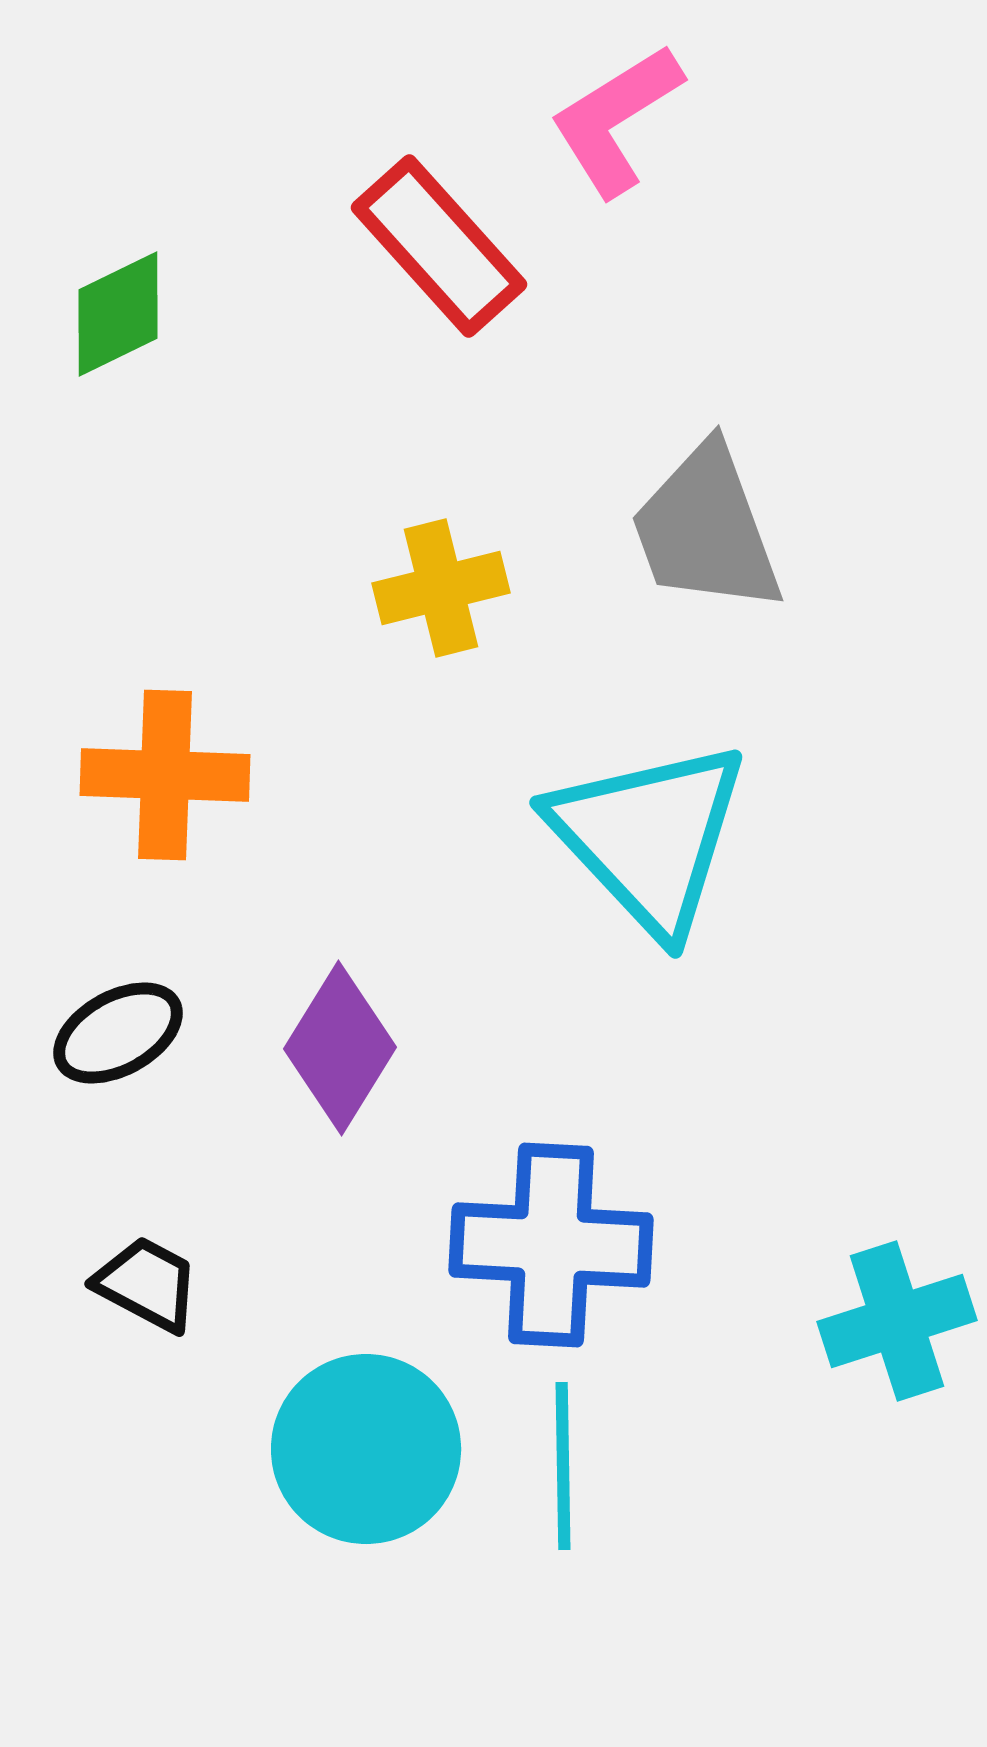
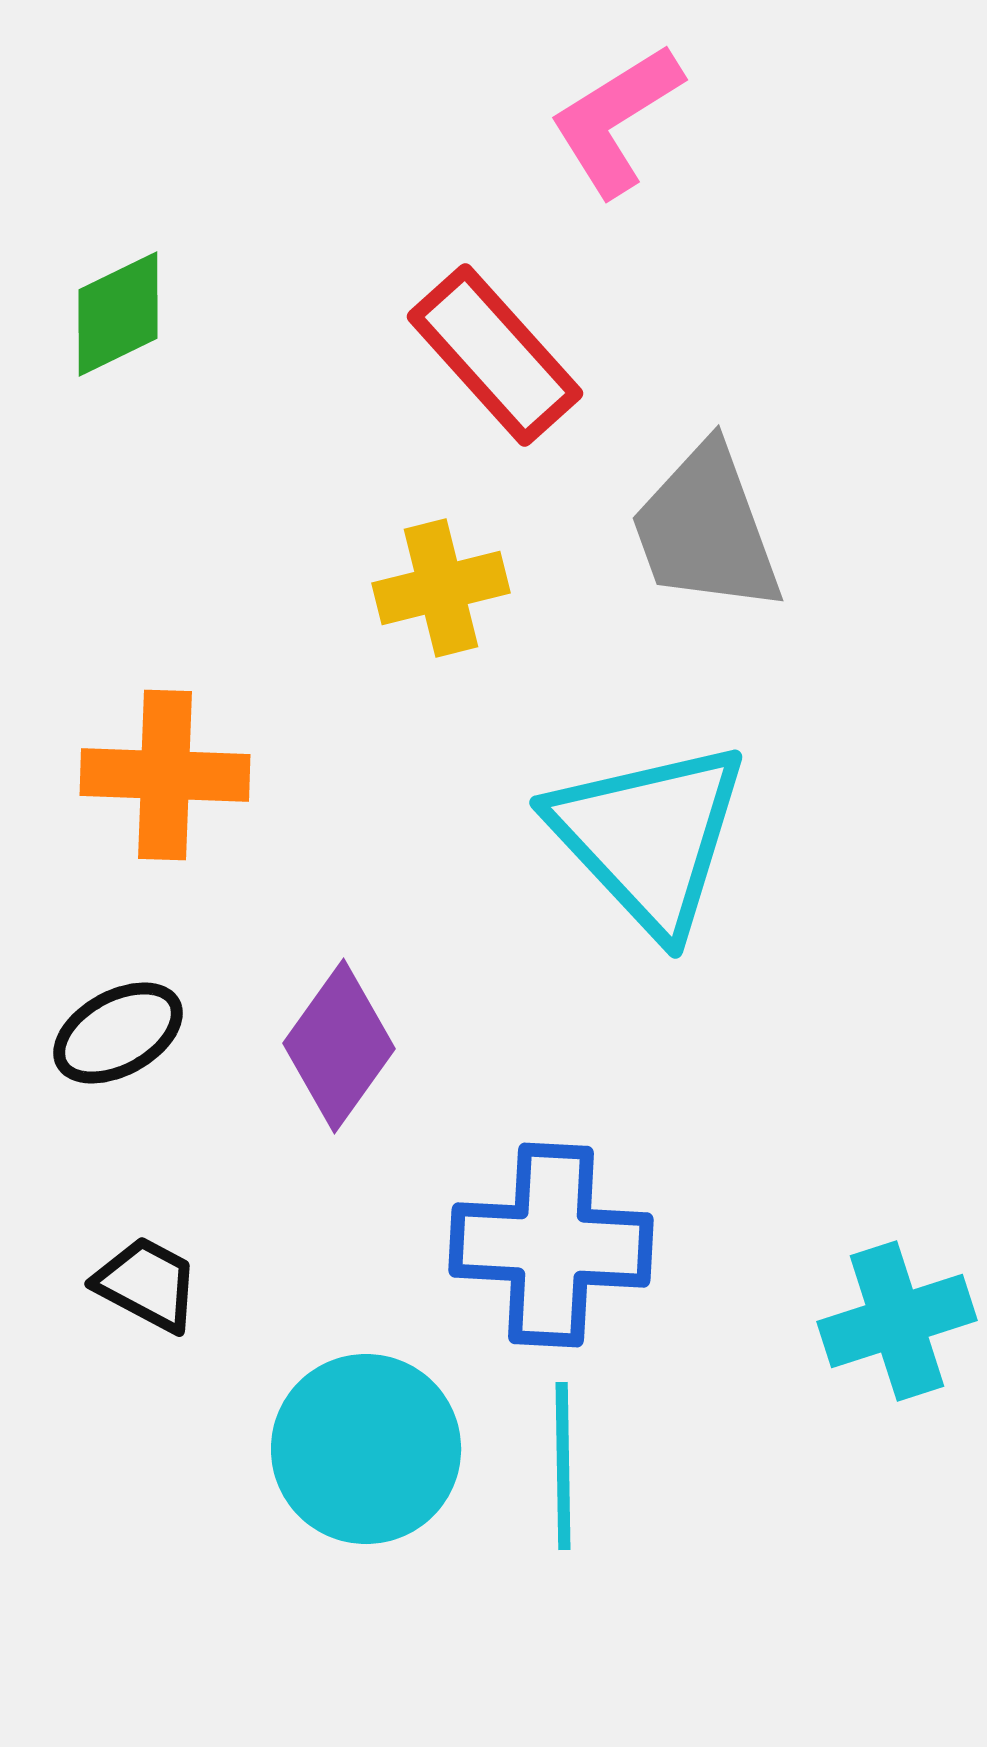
red rectangle: moved 56 px right, 109 px down
purple diamond: moved 1 px left, 2 px up; rotated 4 degrees clockwise
